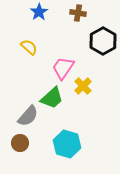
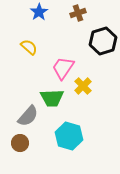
brown cross: rotated 28 degrees counterclockwise
black hexagon: rotated 12 degrees clockwise
green trapezoid: rotated 40 degrees clockwise
cyan hexagon: moved 2 px right, 8 px up
